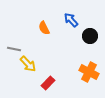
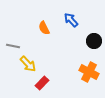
black circle: moved 4 px right, 5 px down
gray line: moved 1 px left, 3 px up
red rectangle: moved 6 px left
